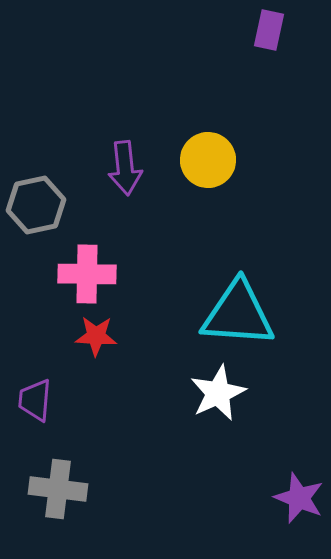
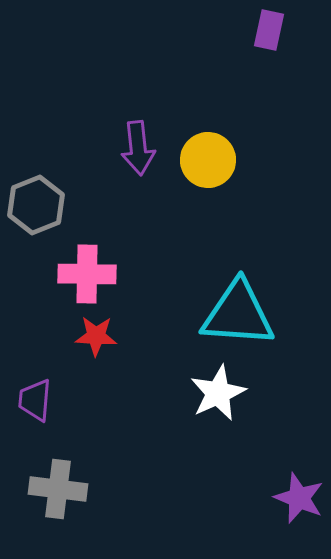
purple arrow: moved 13 px right, 20 px up
gray hexagon: rotated 10 degrees counterclockwise
